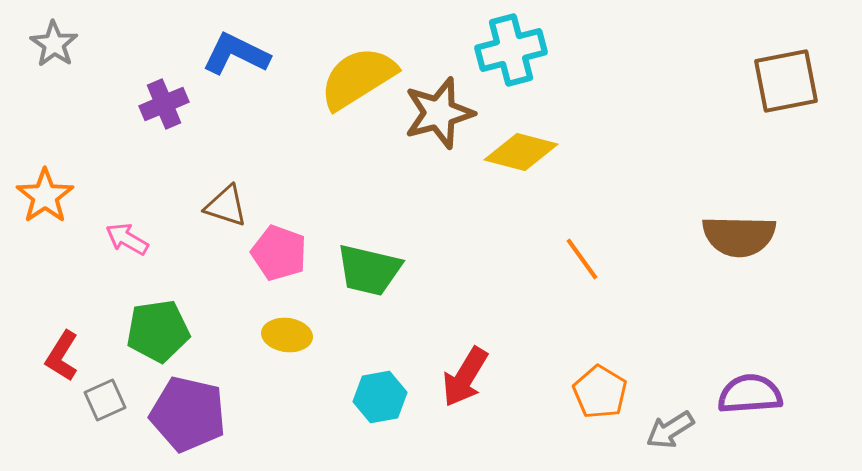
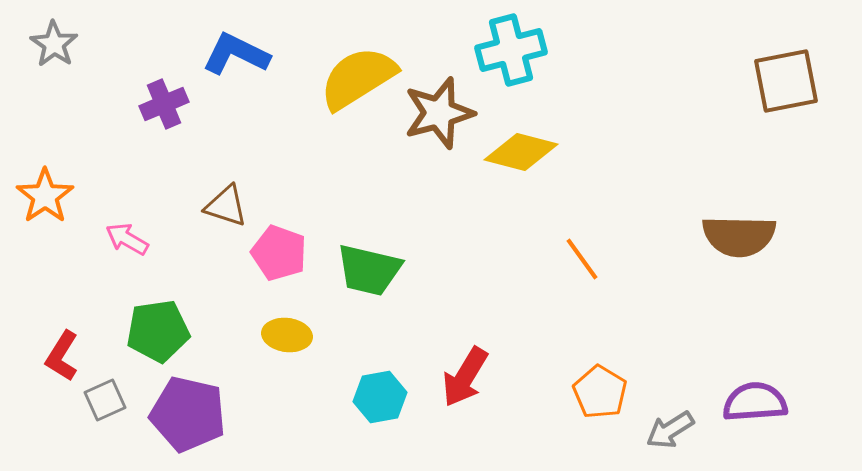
purple semicircle: moved 5 px right, 8 px down
